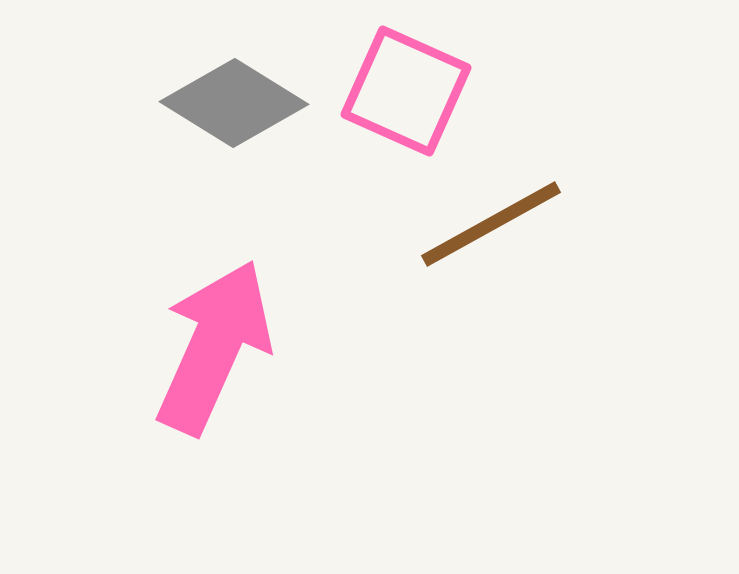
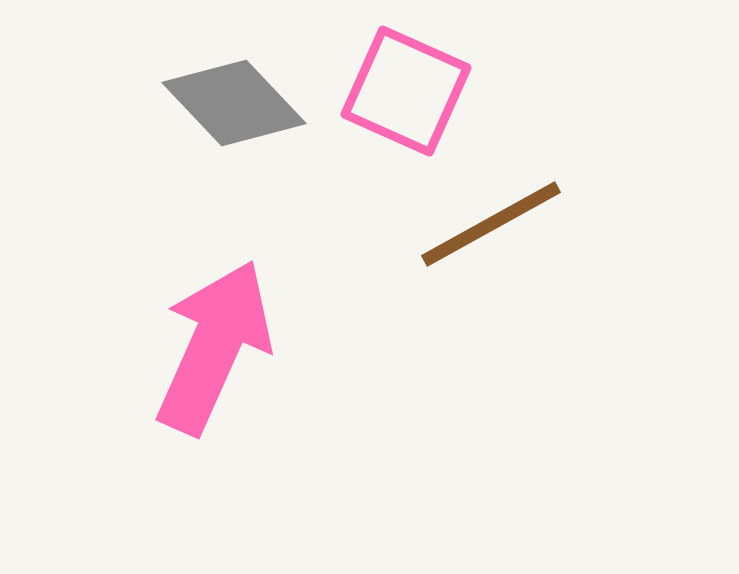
gray diamond: rotated 15 degrees clockwise
